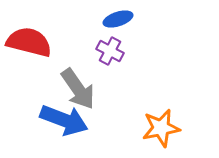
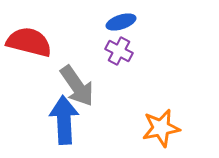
blue ellipse: moved 3 px right, 3 px down
purple cross: moved 9 px right
gray arrow: moved 1 px left, 3 px up
blue arrow: rotated 114 degrees counterclockwise
